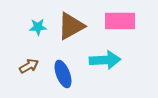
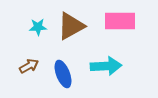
cyan arrow: moved 1 px right, 6 px down
